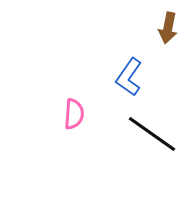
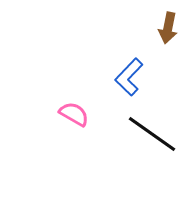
blue L-shape: rotated 9 degrees clockwise
pink semicircle: rotated 64 degrees counterclockwise
